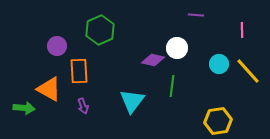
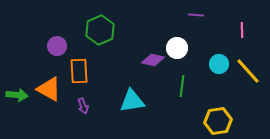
green line: moved 10 px right
cyan triangle: rotated 44 degrees clockwise
green arrow: moved 7 px left, 13 px up
